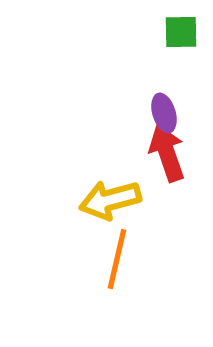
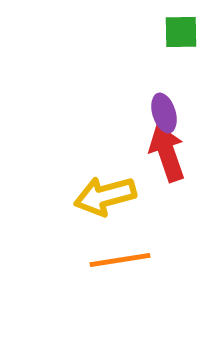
yellow arrow: moved 5 px left, 4 px up
orange line: moved 3 px right, 1 px down; rotated 68 degrees clockwise
